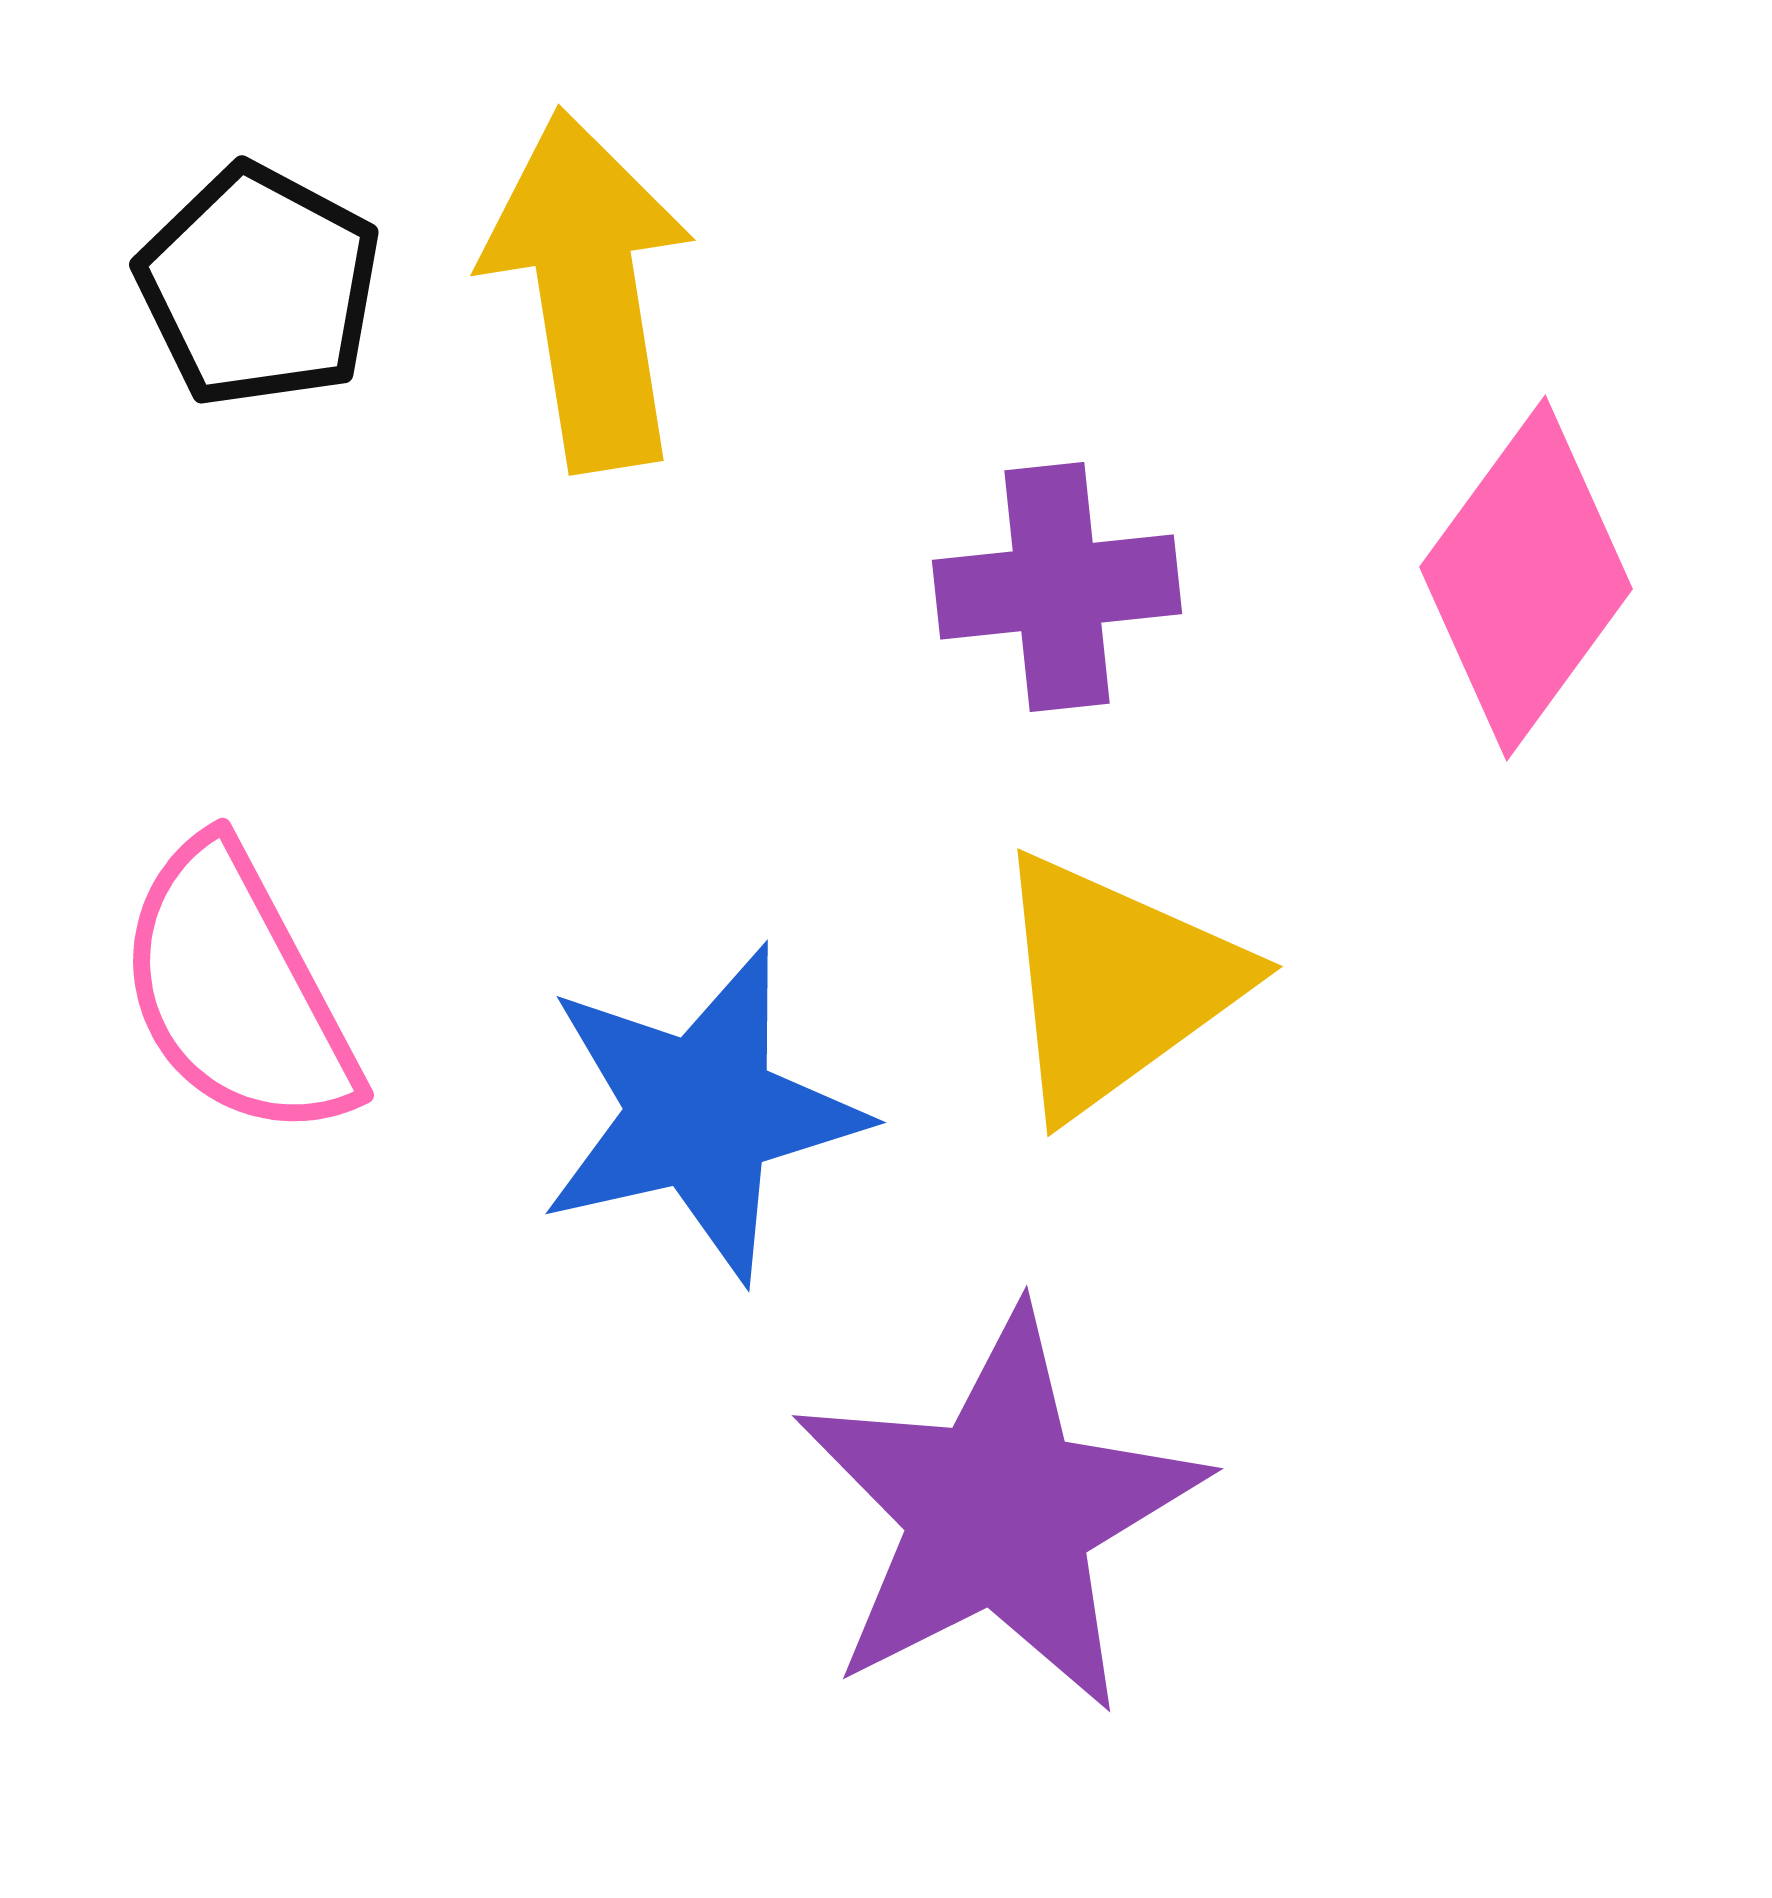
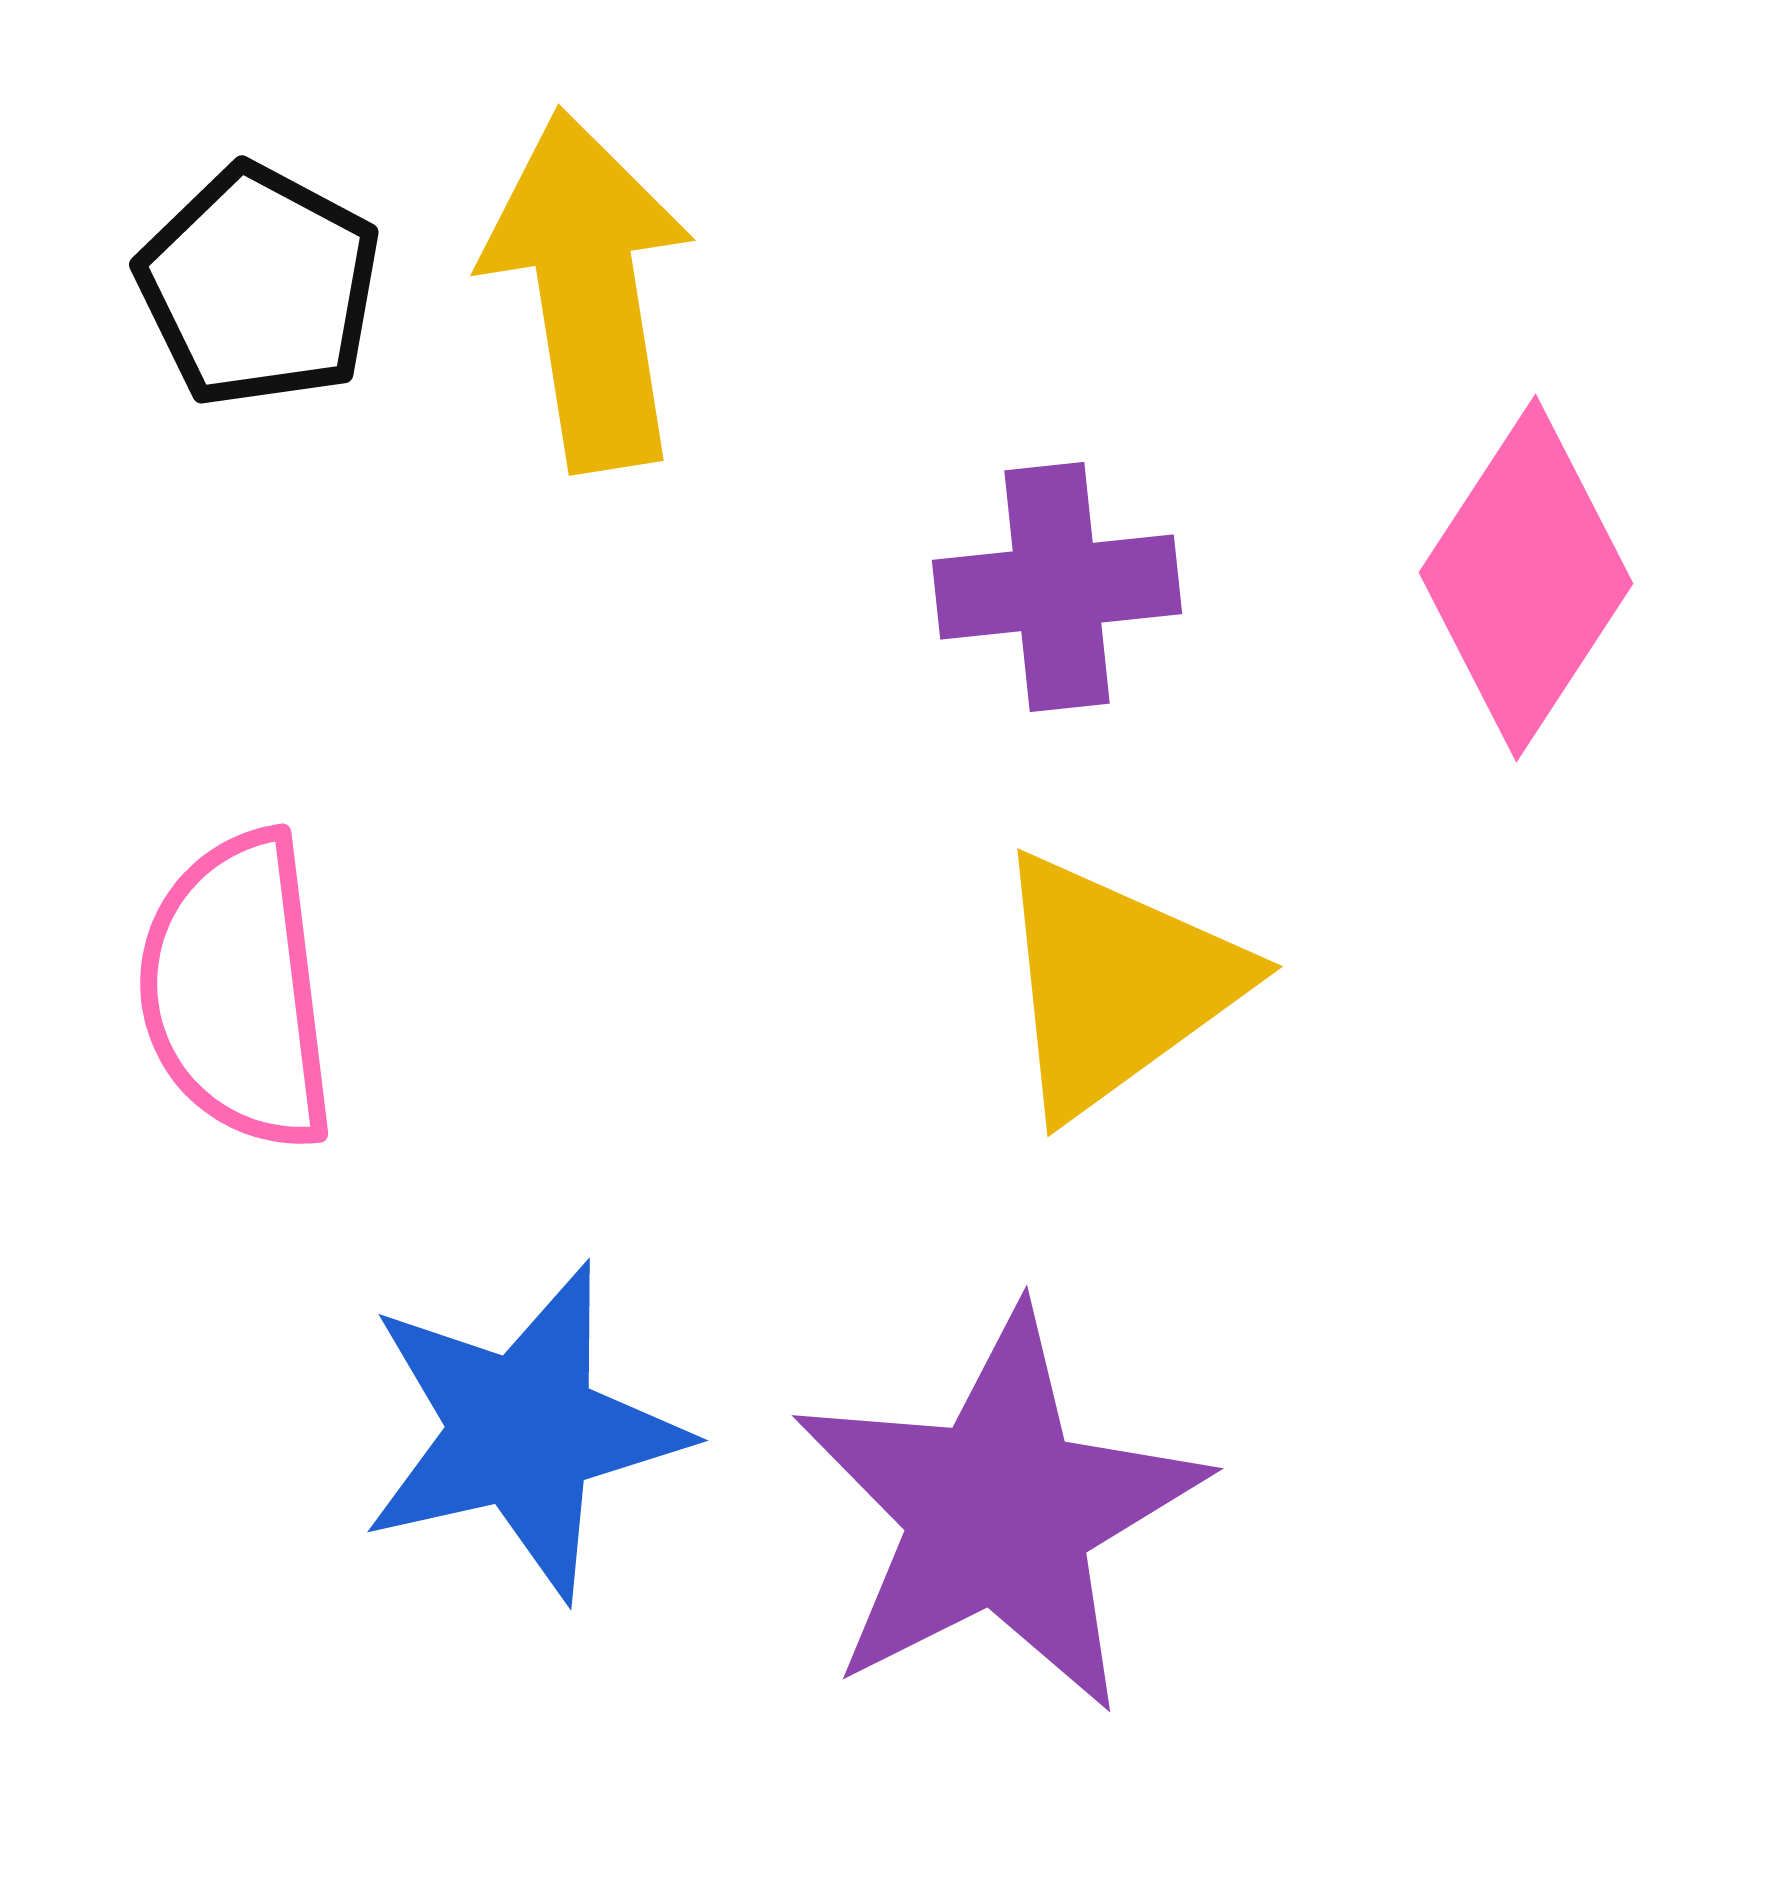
pink diamond: rotated 3 degrees counterclockwise
pink semicircle: rotated 21 degrees clockwise
blue star: moved 178 px left, 318 px down
